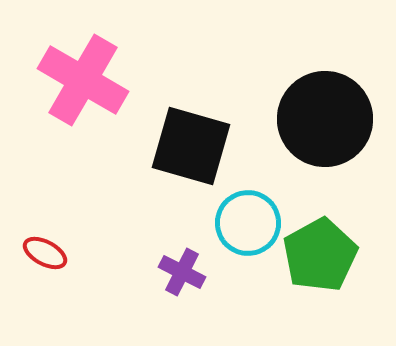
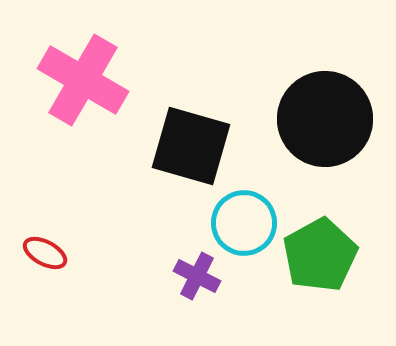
cyan circle: moved 4 px left
purple cross: moved 15 px right, 4 px down
